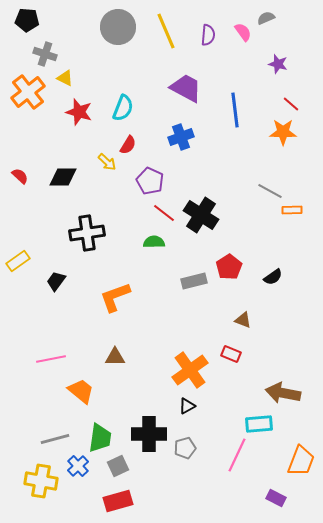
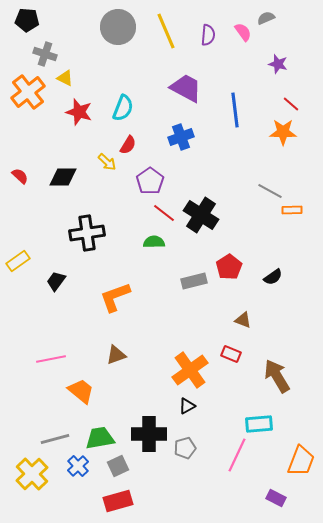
purple pentagon at (150, 181): rotated 12 degrees clockwise
brown triangle at (115, 357): moved 1 px right, 2 px up; rotated 20 degrees counterclockwise
brown arrow at (283, 393): moved 6 px left, 17 px up; rotated 48 degrees clockwise
green trapezoid at (100, 438): rotated 108 degrees counterclockwise
yellow cross at (41, 481): moved 9 px left, 7 px up; rotated 36 degrees clockwise
